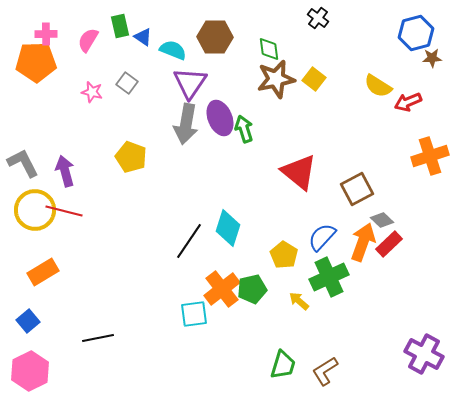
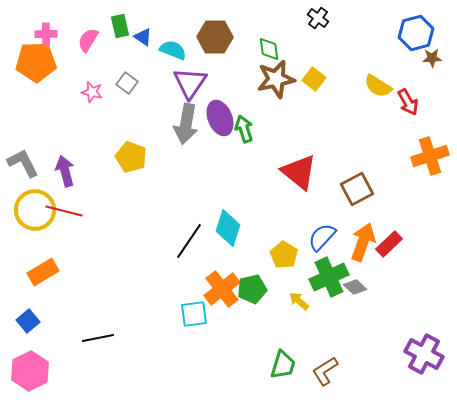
red arrow at (408, 102): rotated 96 degrees counterclockwise
gray diamond at (382, 220): moved 27 px left, 67 px down
